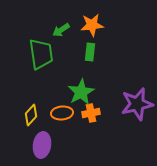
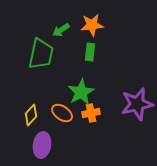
green trapezoid: rotated 20 degrees clockwise
orange ellipse: rotated 40 degrees clockwise
